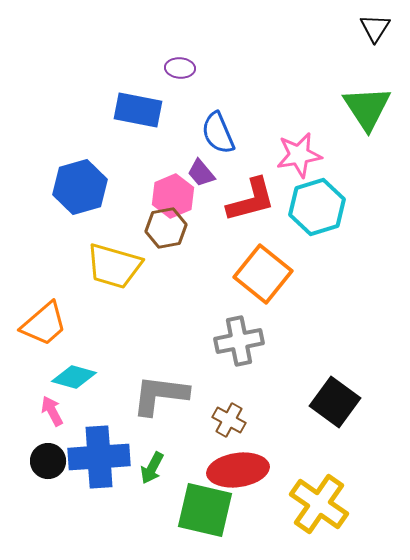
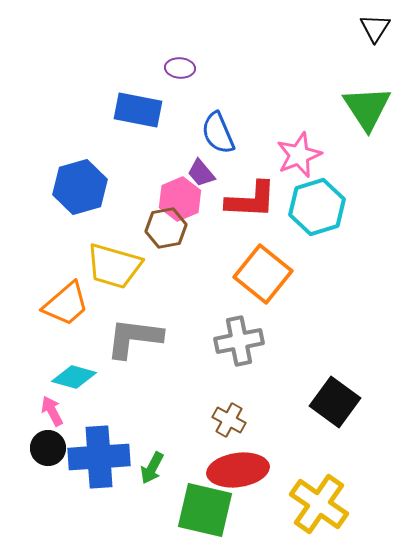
pink star: rotated 12 degrees counterclockwise
pink hexagon: moved 7 px right, 3 px down
red L-shape: rotated 18 degrees clockwise
orange trapezoid: moved 22 px right, 20 px up
gray L-shape: moved 26 px left, 57 px up
black circle: moved 13 px up
